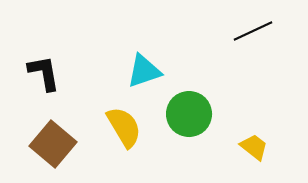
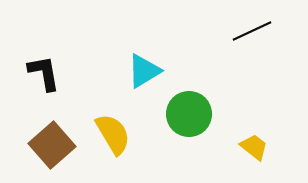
black line: moved 1 px left
cyan triangle: rotated 12 degrees counterclockwise
yellow semicircle: moved 11 px left, 7 px down
brown square: moved 1 px left, 1 px down; rotated 9 degrees clockwise
